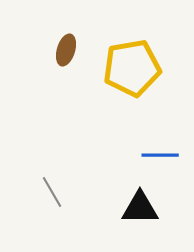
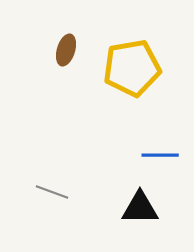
gray line: rotated 40 degrees counterclockwise
